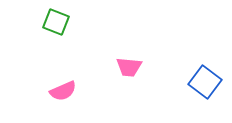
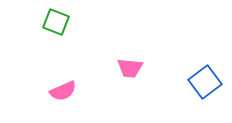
pink trapezoid: moved 1 px right, 1 px down
blue square: rotated 16 degrees clockwise
